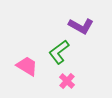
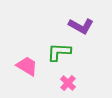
green L-shape: rotated 40 degrees clockwise
pink cross: moved 1 px right, 2 px down
